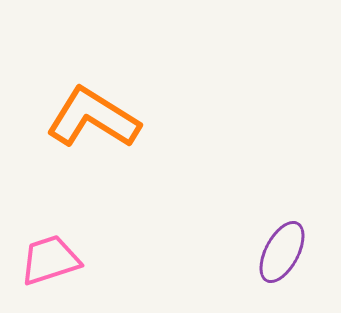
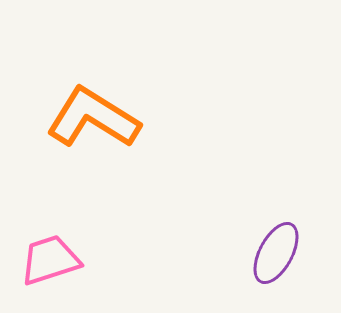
purple ellipse: moved 6 px left, 1 px down
